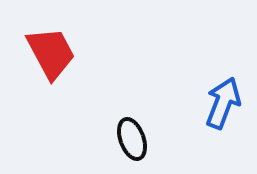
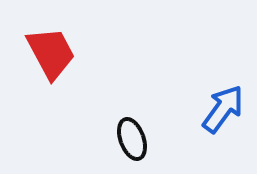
blue arrow: moved 6 px down; rotated 15 degrees clockwise
